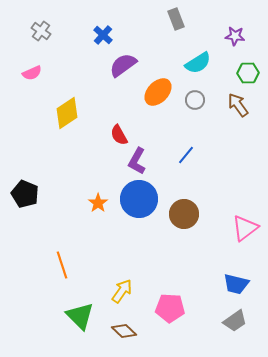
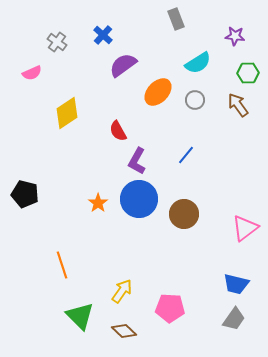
gray cross: moved 16 px right, 11 px down
red semicircle: moved 1 px left, 4 px up
black pentagon: rotated 8 degrees counterclockwise
gray trapezoid: moved 1 px left, 2 px up; rotated 20 degrees counterclockwise
